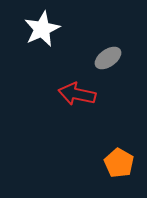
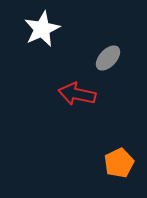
gray ellipse: rotated 12 degrees counterclockwise
orange pentagon: rotated 16 degrees clockwise
